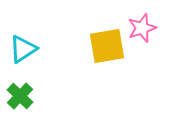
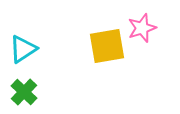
green cross: moved 4 px right, 4 px up
